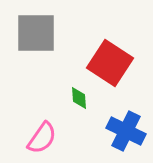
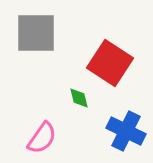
green diamond: rotated 10 degrees counterclockwise
